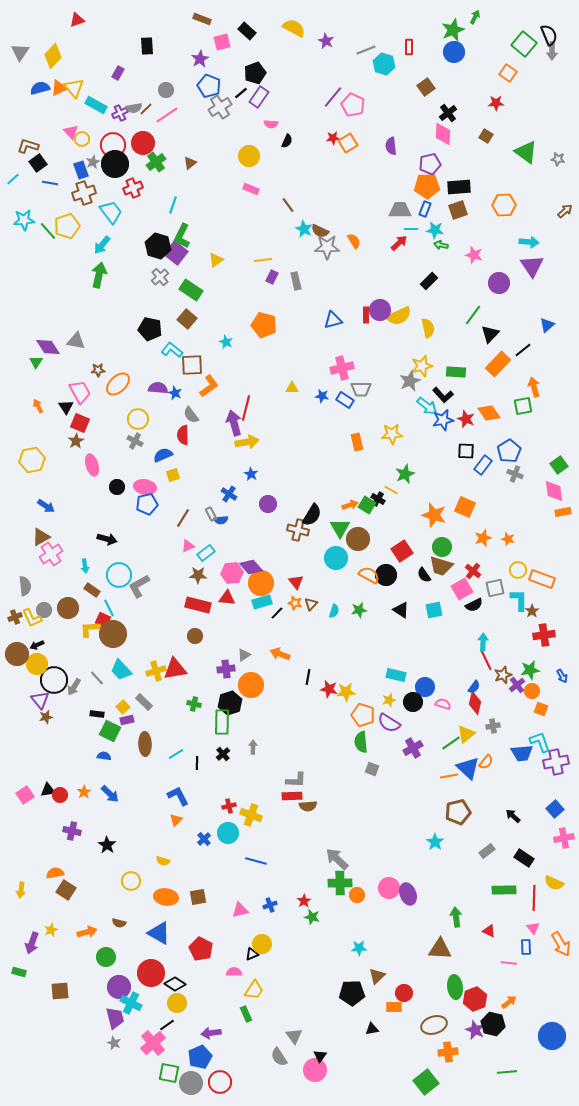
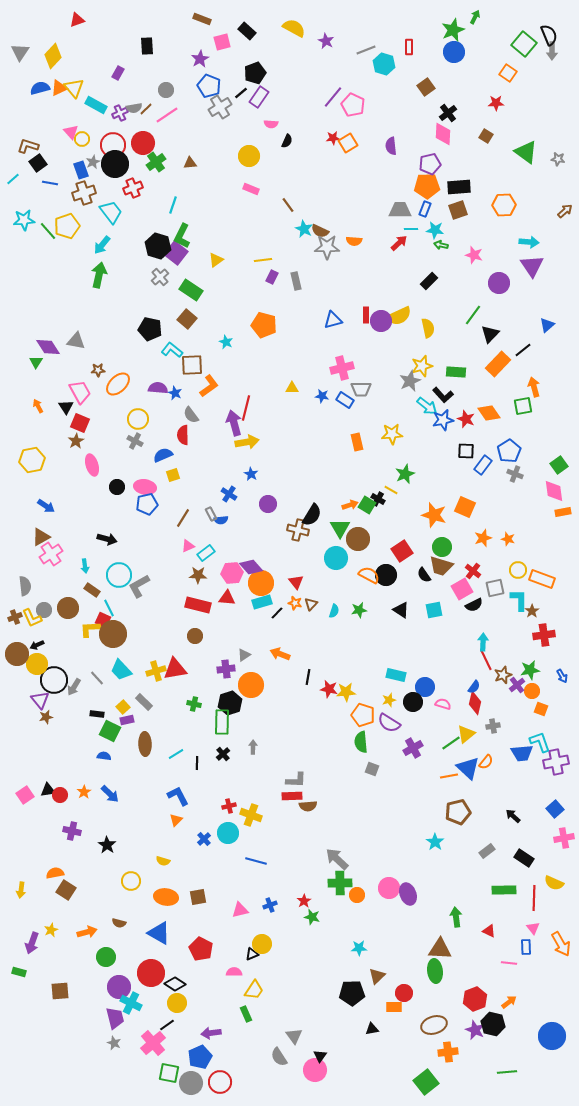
brown triangle at (190, 163): rotated 32 degrees clockwise
orange semicircle at (354, 241): rotated 126 degrees clockwise
purple circle at (380, 310): moved 1 px right, 11 px down
green ellipse at (455, 987): moved 20 px left, 16 px up
